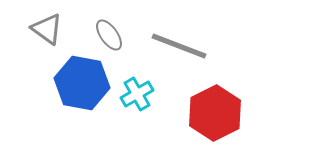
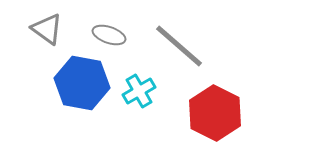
gray ellipse: rotated 36 degrees counterclockwise
gray line: rotated 20 degrees clockwise
cyan cross: moved 2 px right, 3 px up
red hexagon: rotated 6 degrees counterclockwise
